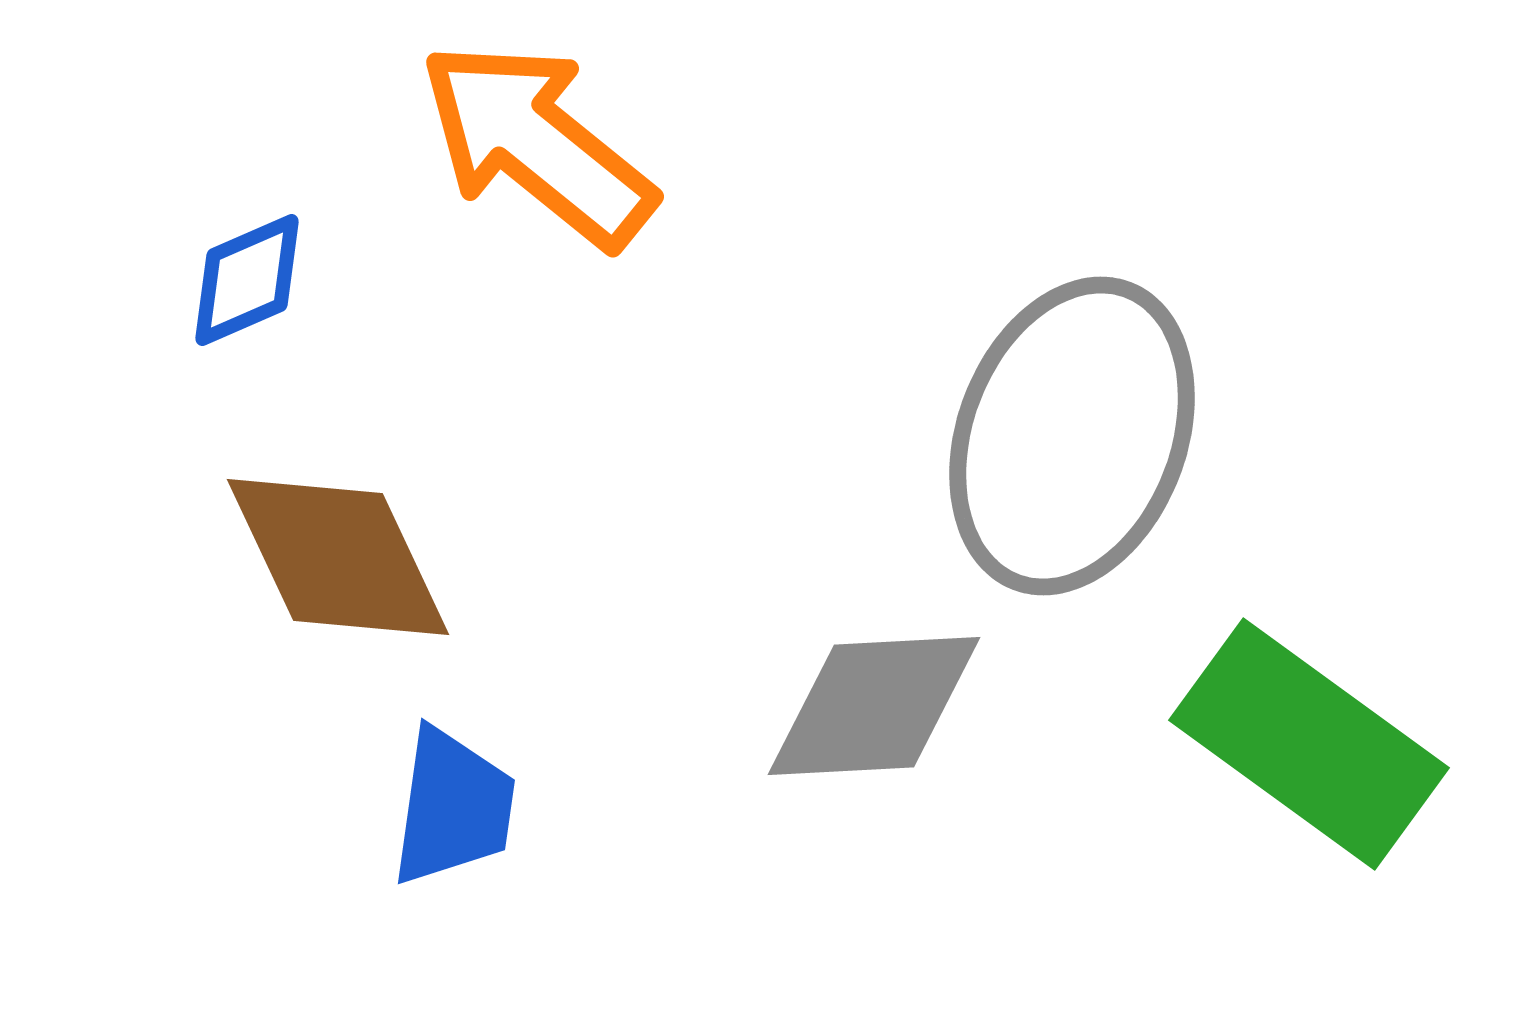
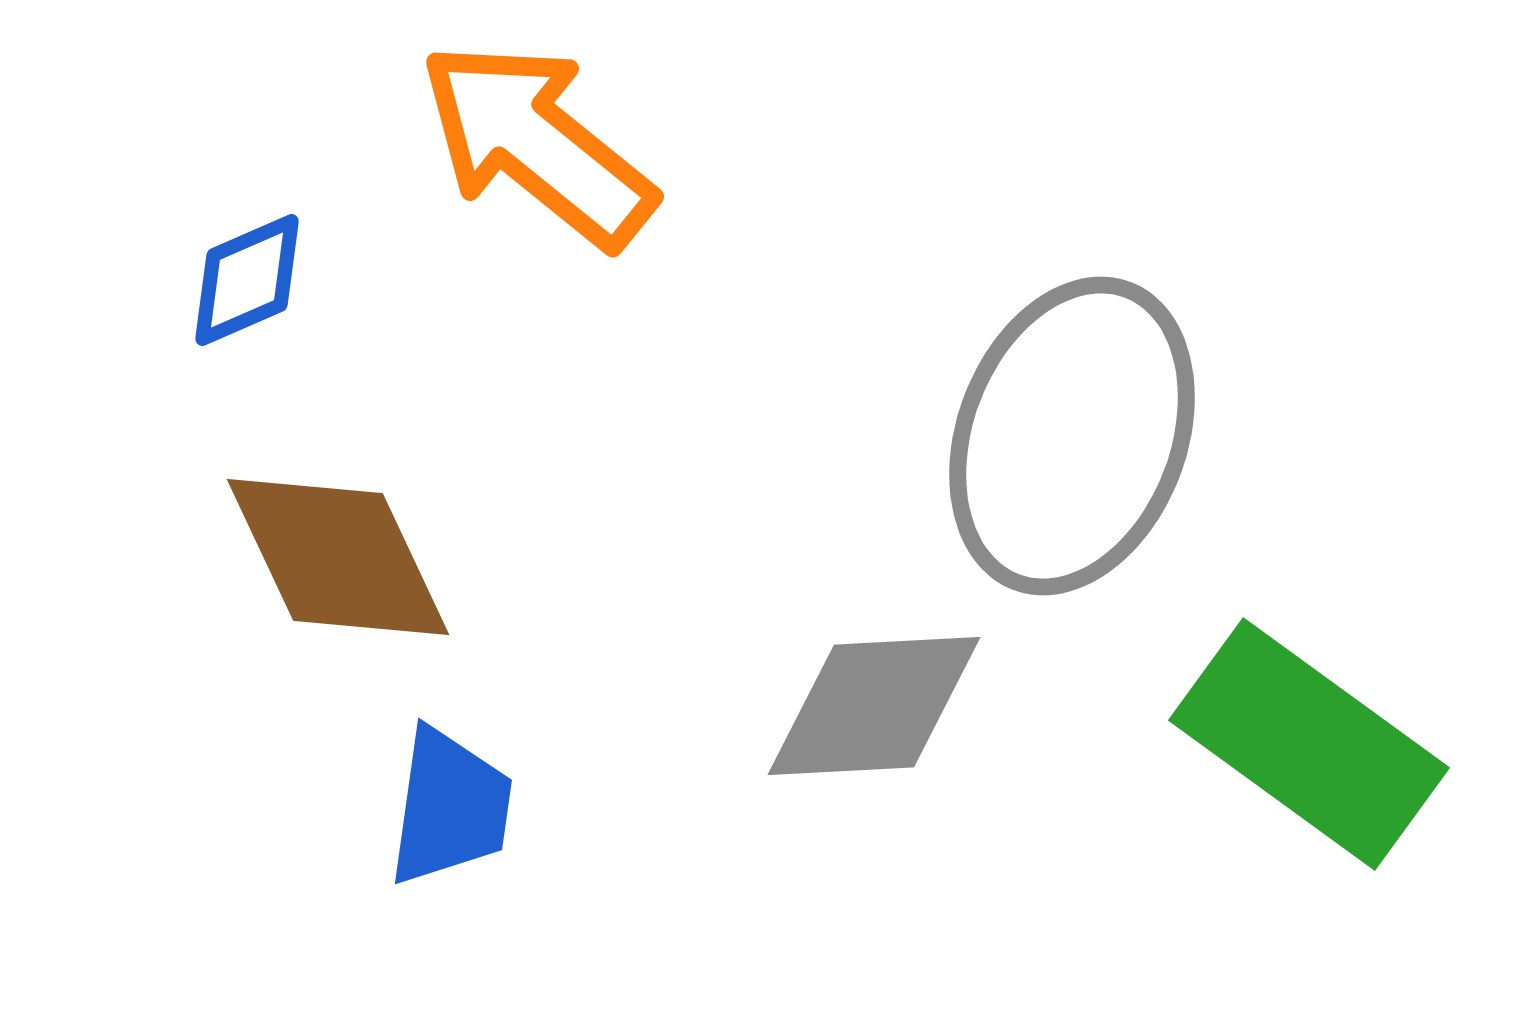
blue trapezoid: moved 3 px left
